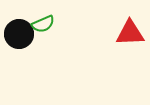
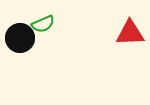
black circle: moved 1 px right, 4 px down
